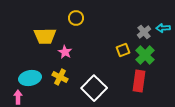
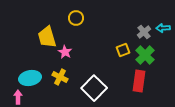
yellow trapezoid: moved 2 px right, 1 px down; rotated 75 degrees clockwise
